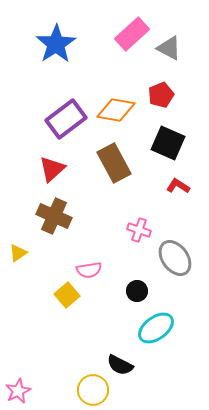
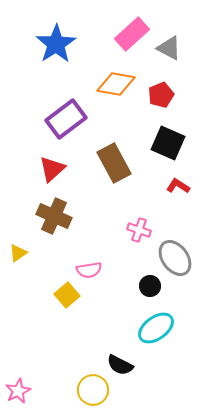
orange diamond: moved 26 px up
black circle: moved 13 px right, 5 px up
